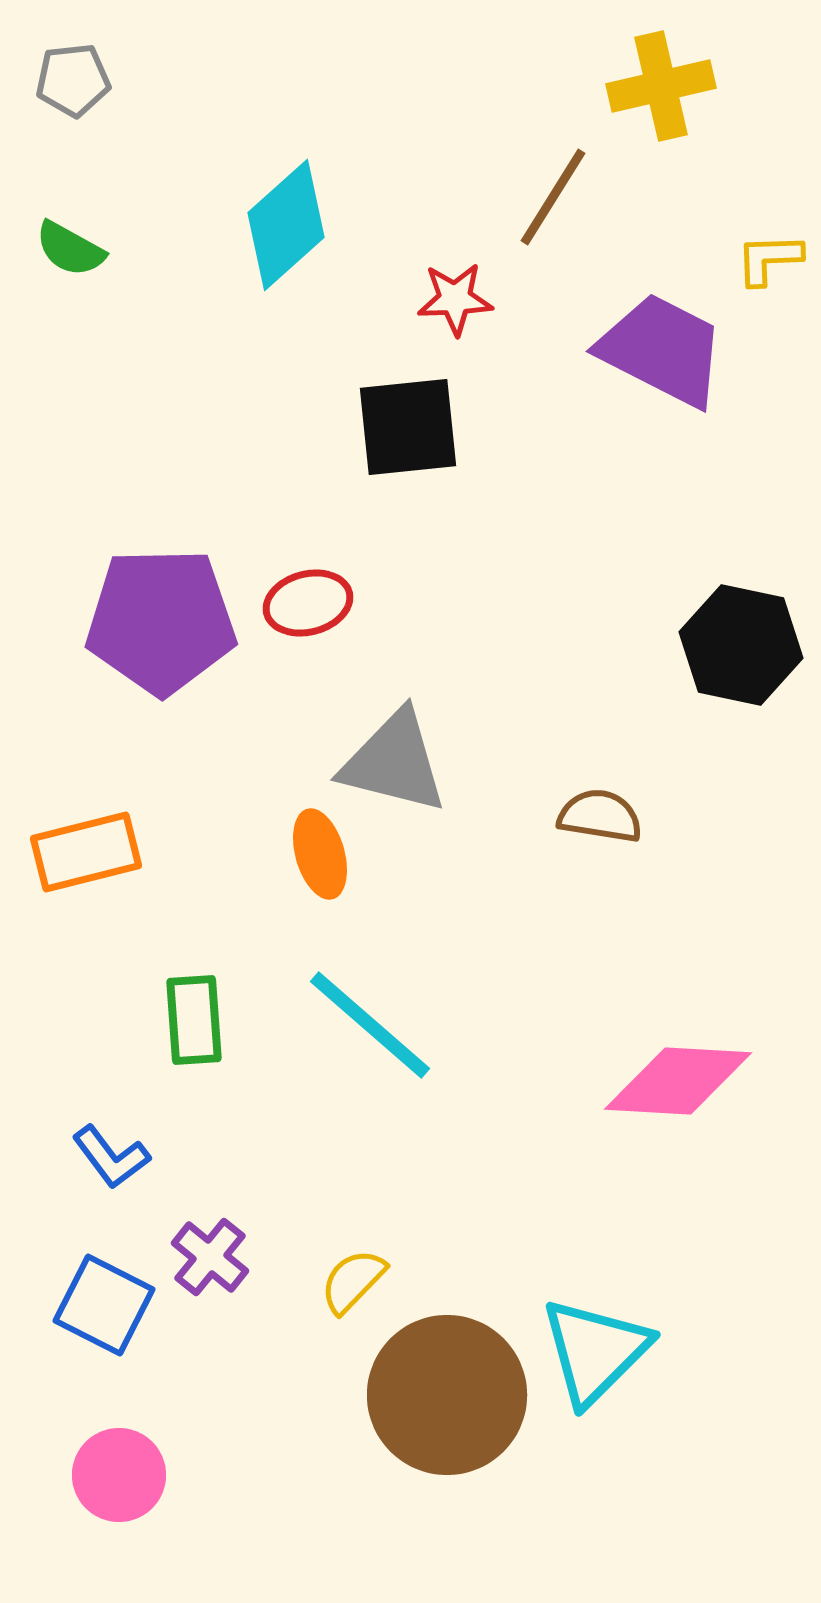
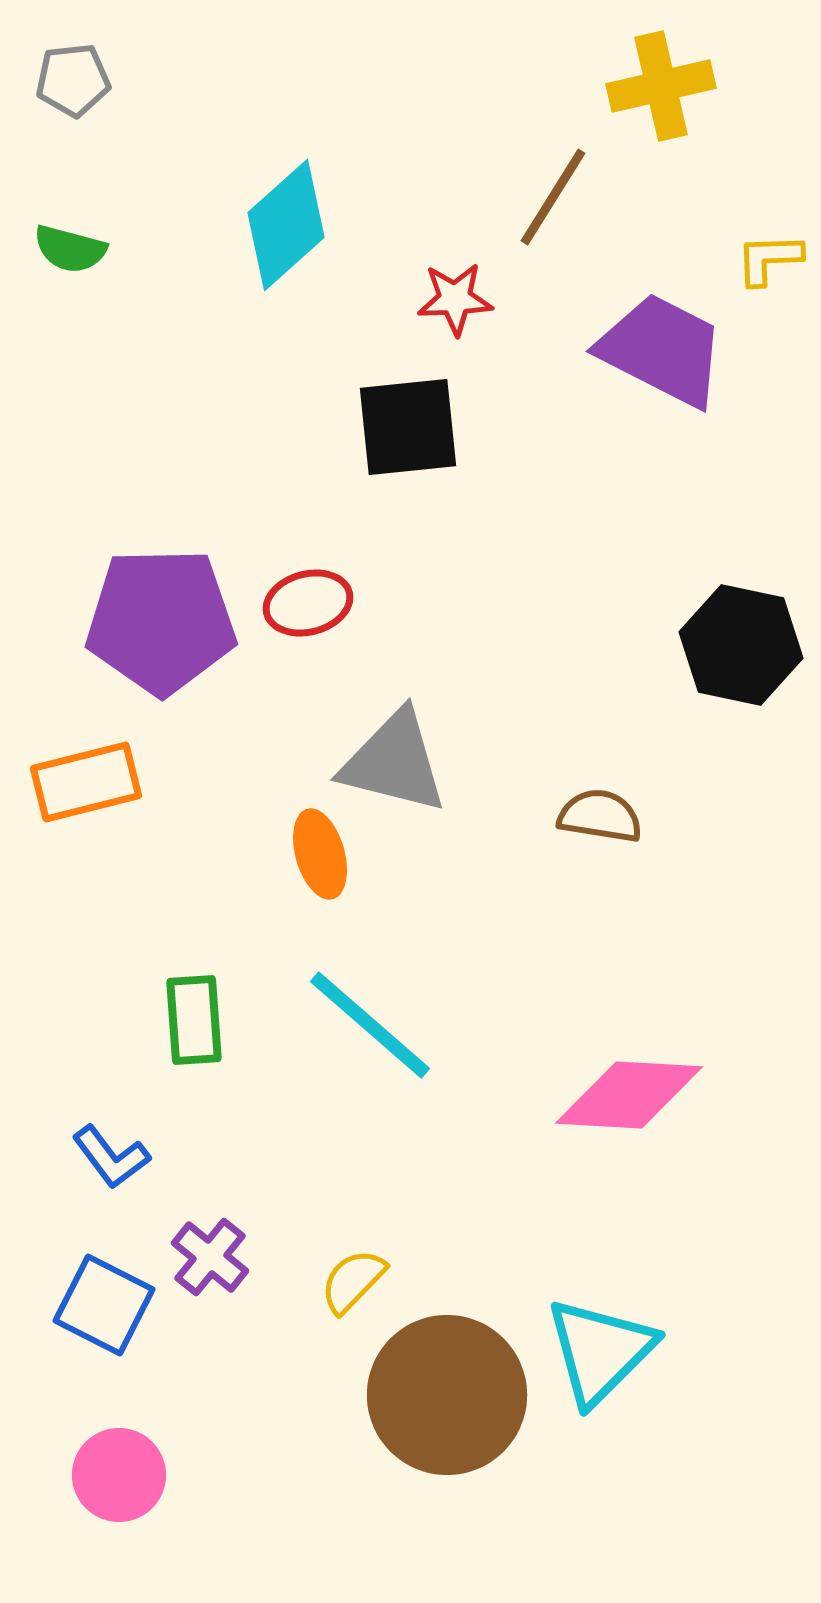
green semicircle: rotated 14 degrees counterclockwise
orange rectangle: moved 70 px up
pink diamond: moved 49 px left, 14 px down
cyan triangle: moved 5 px right
